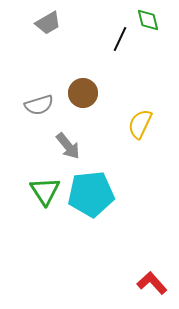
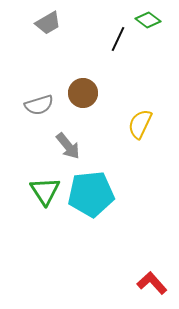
green diamond: rotated 40 degrees counterclockwise
black line: moved 2 px left
